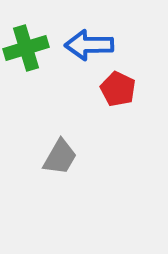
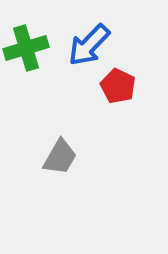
blue arrow: rotated 45 degrees counterclockwise
red pentagon: moved 3 px up
